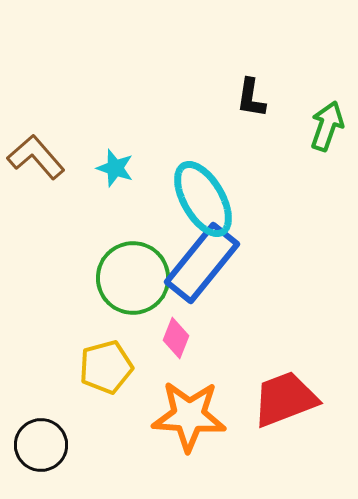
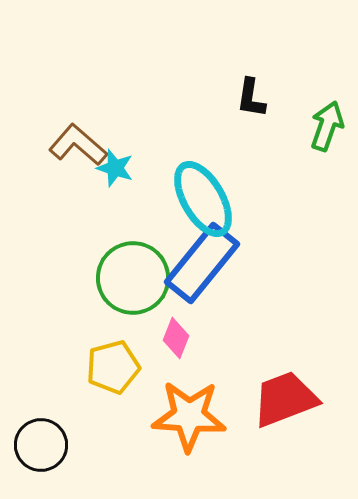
brown L-shape: moved 42 px right, 12 px up; rotated 8 degrees counterclockwise
yellow pentagon: moved 7 px right
